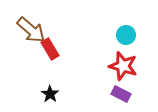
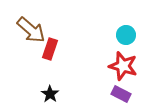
red rectangle: rotated 50 degrees clockwise
